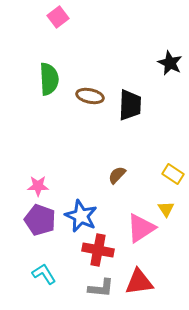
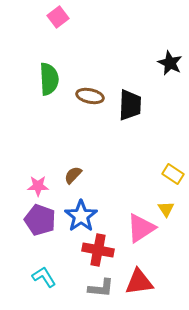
brown semicircle: moved 44 px left
blue star: rotated 12 degrees clockwise
cyan L-shape: moved 3 px down
